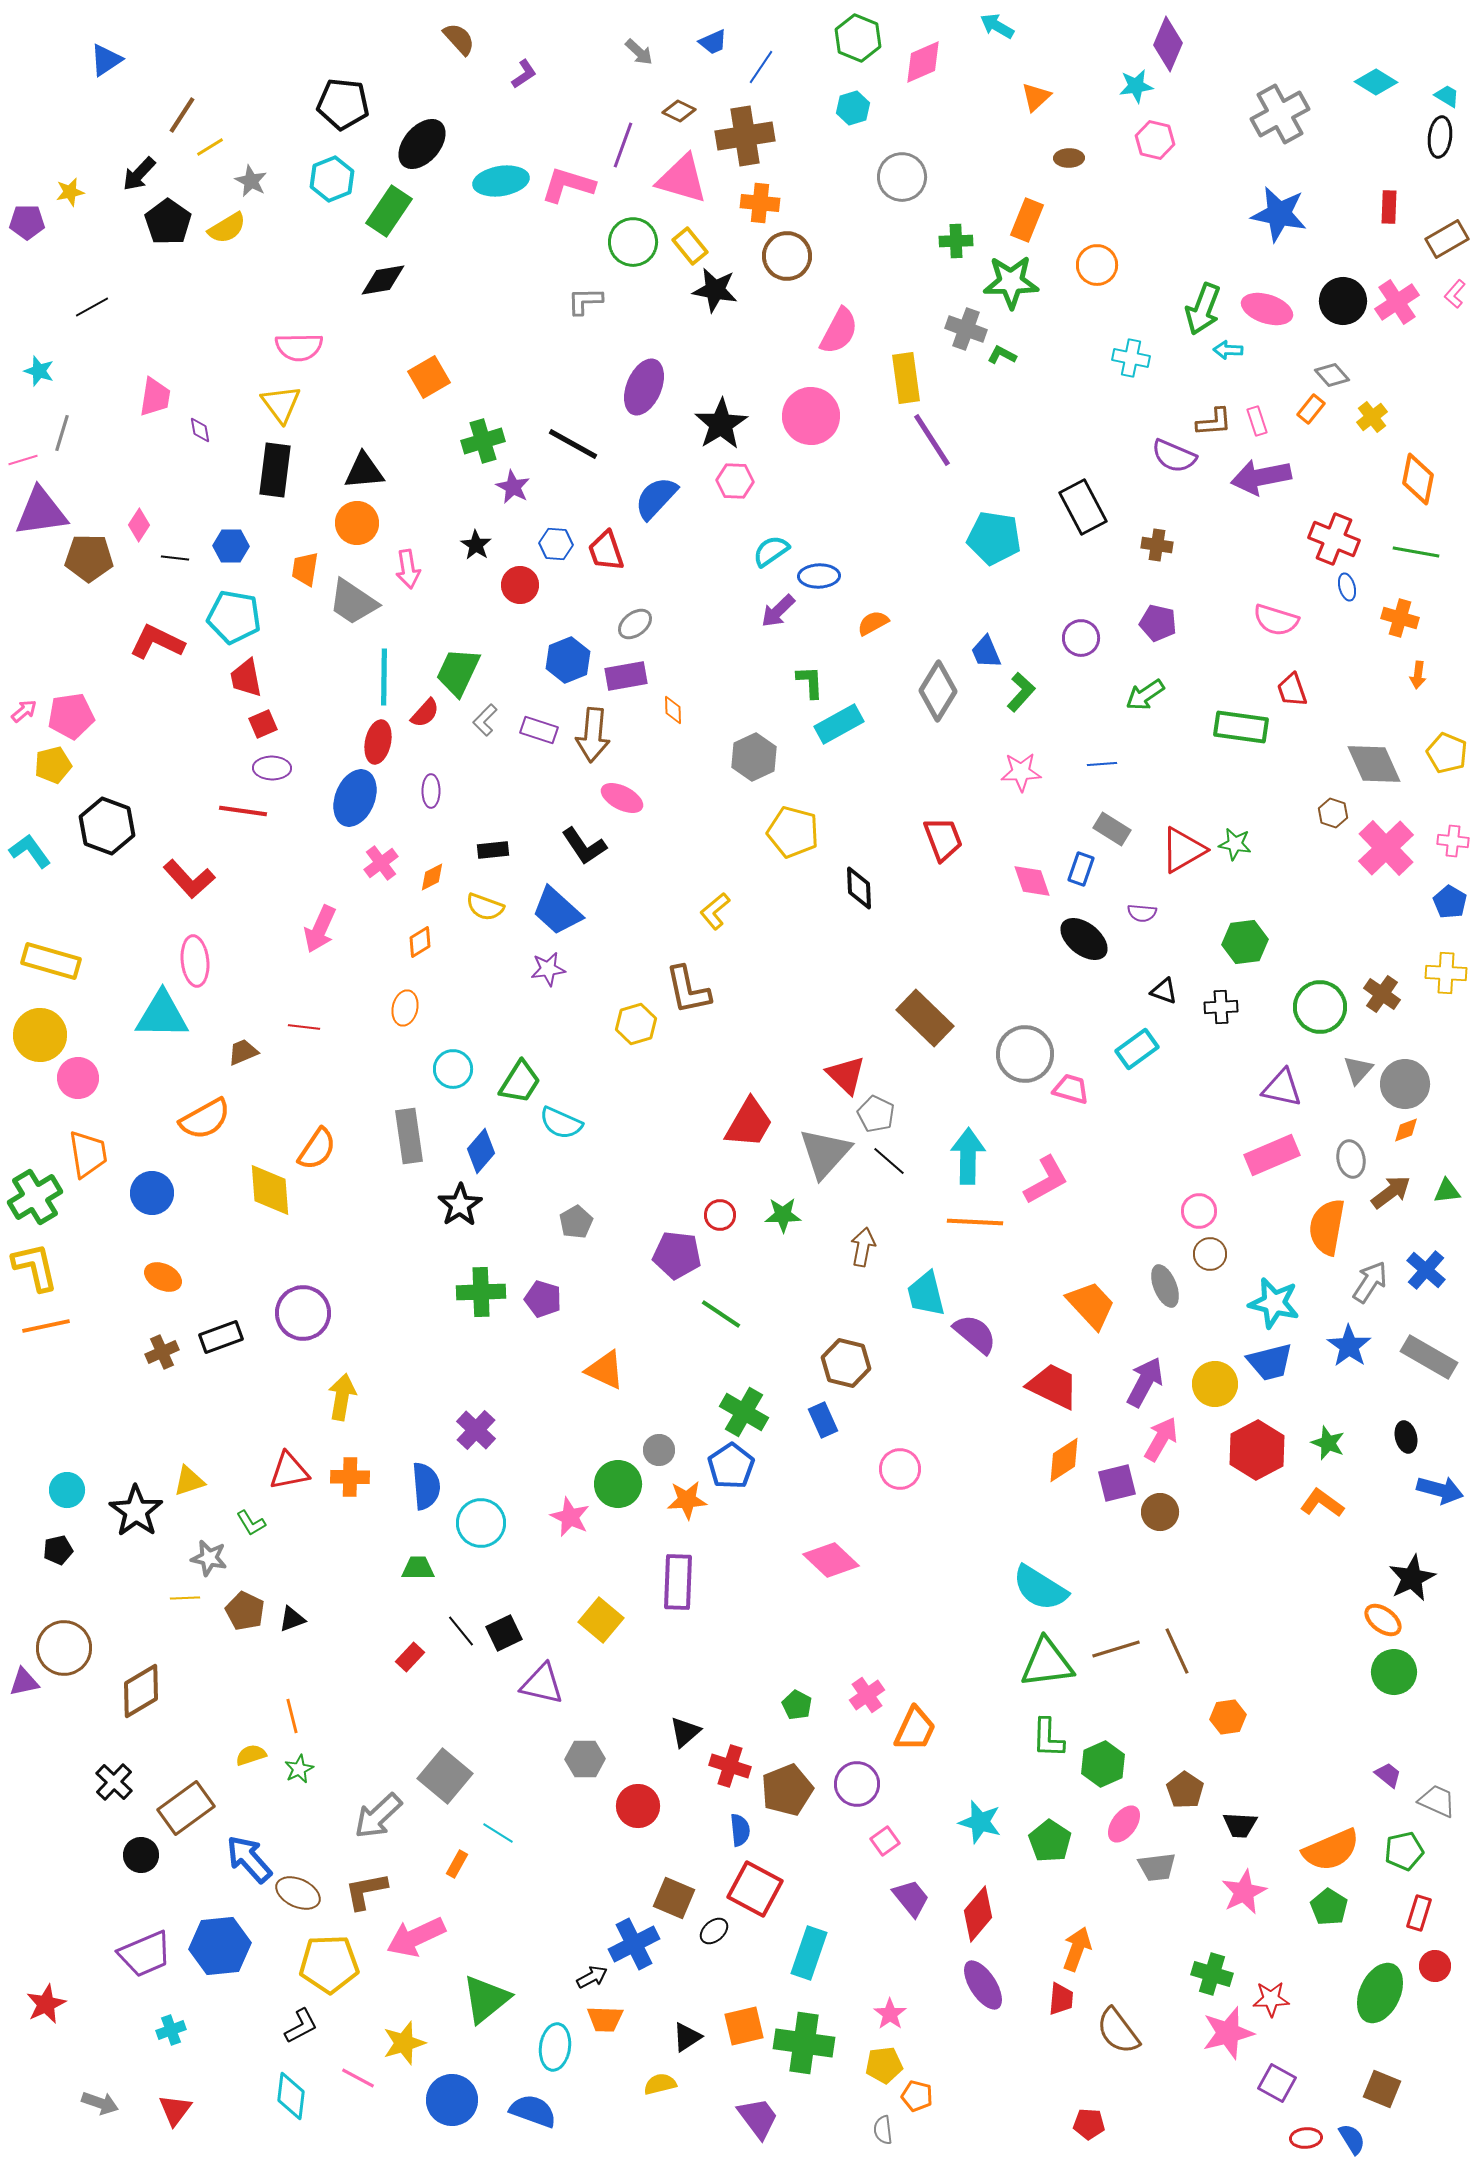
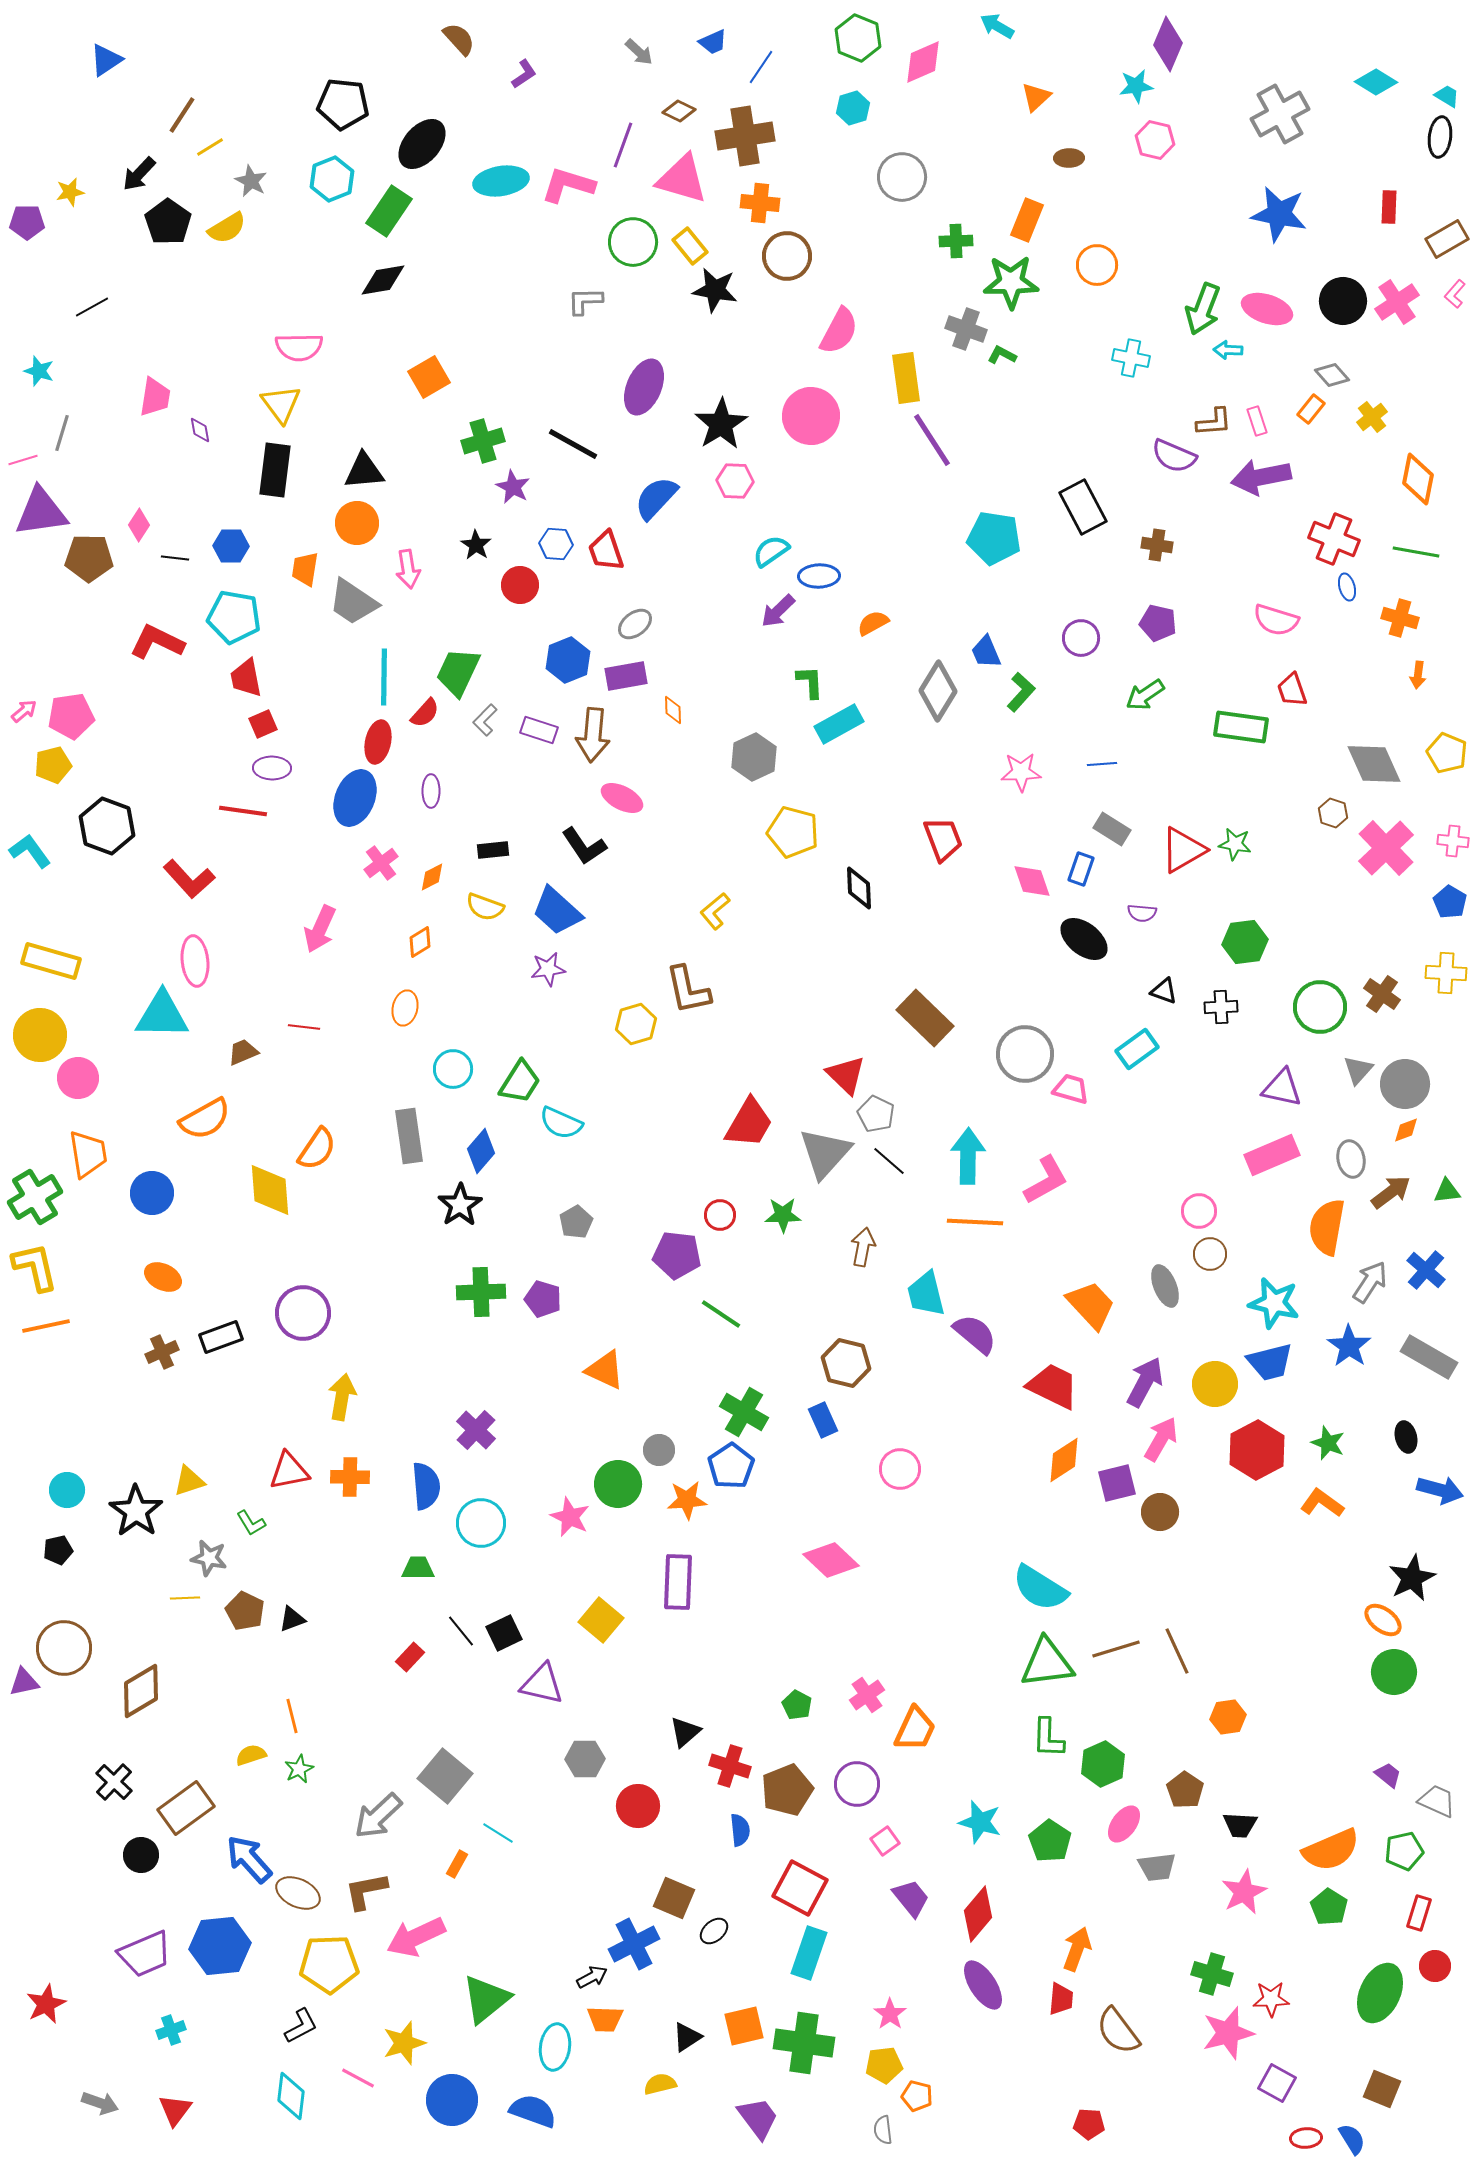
red square at (755, 1889): moved 45 px right, 1 px up
